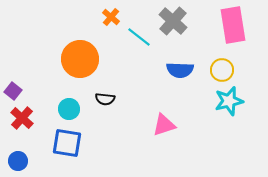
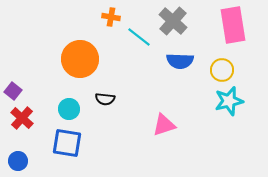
orange cross: rotated 30 degrees counterclockwise
blue semicircle: moved 9 px up
